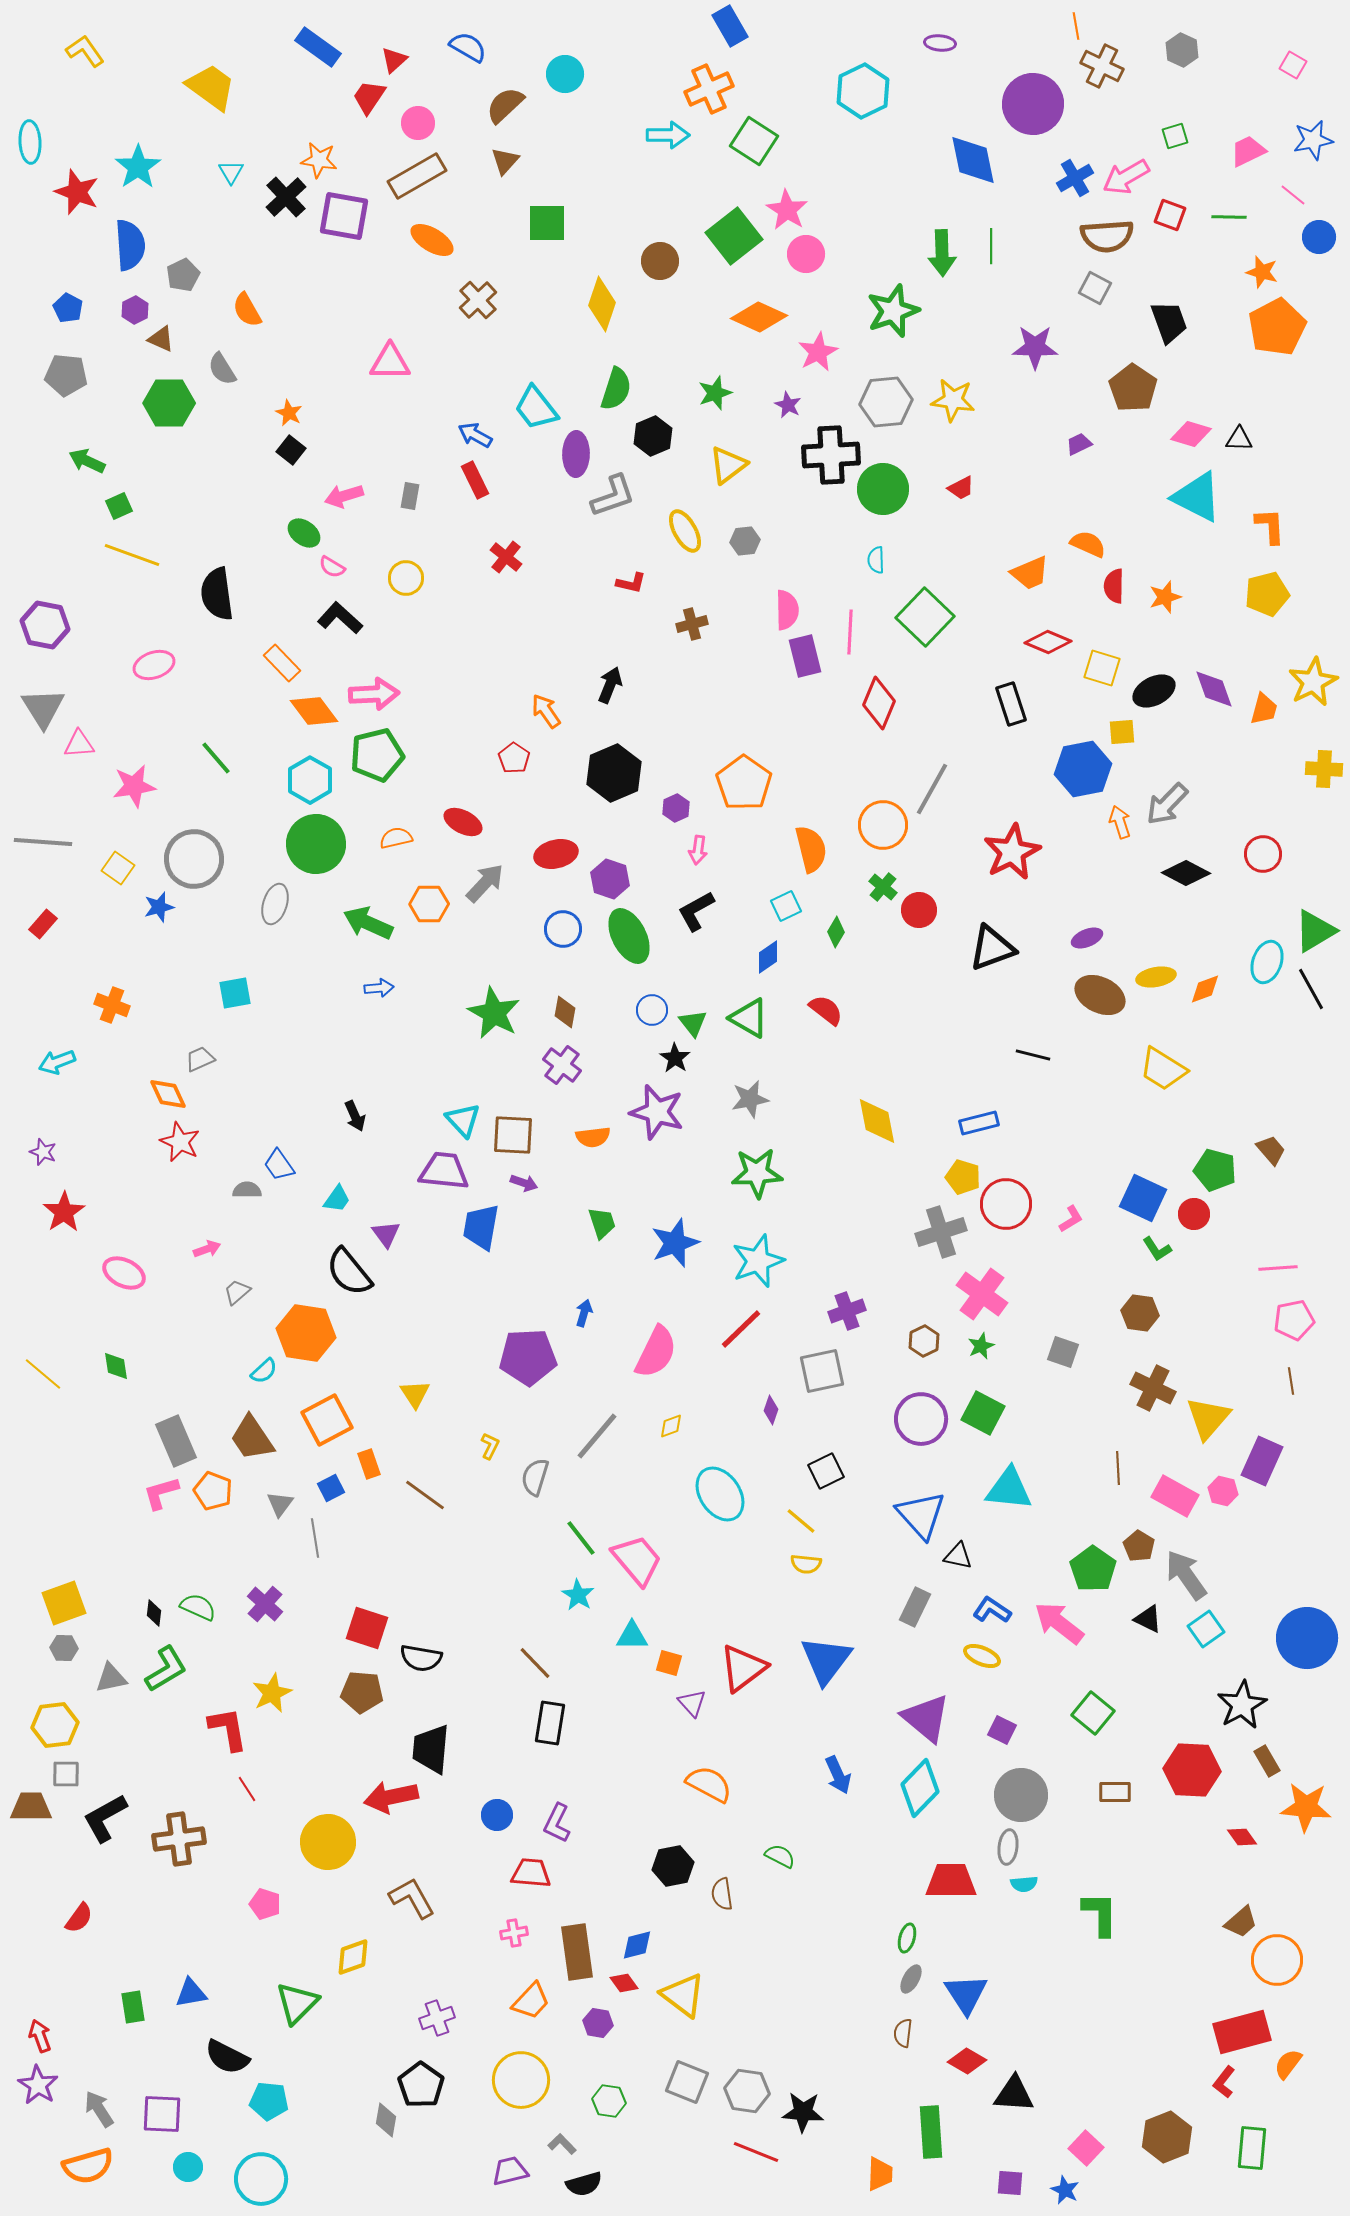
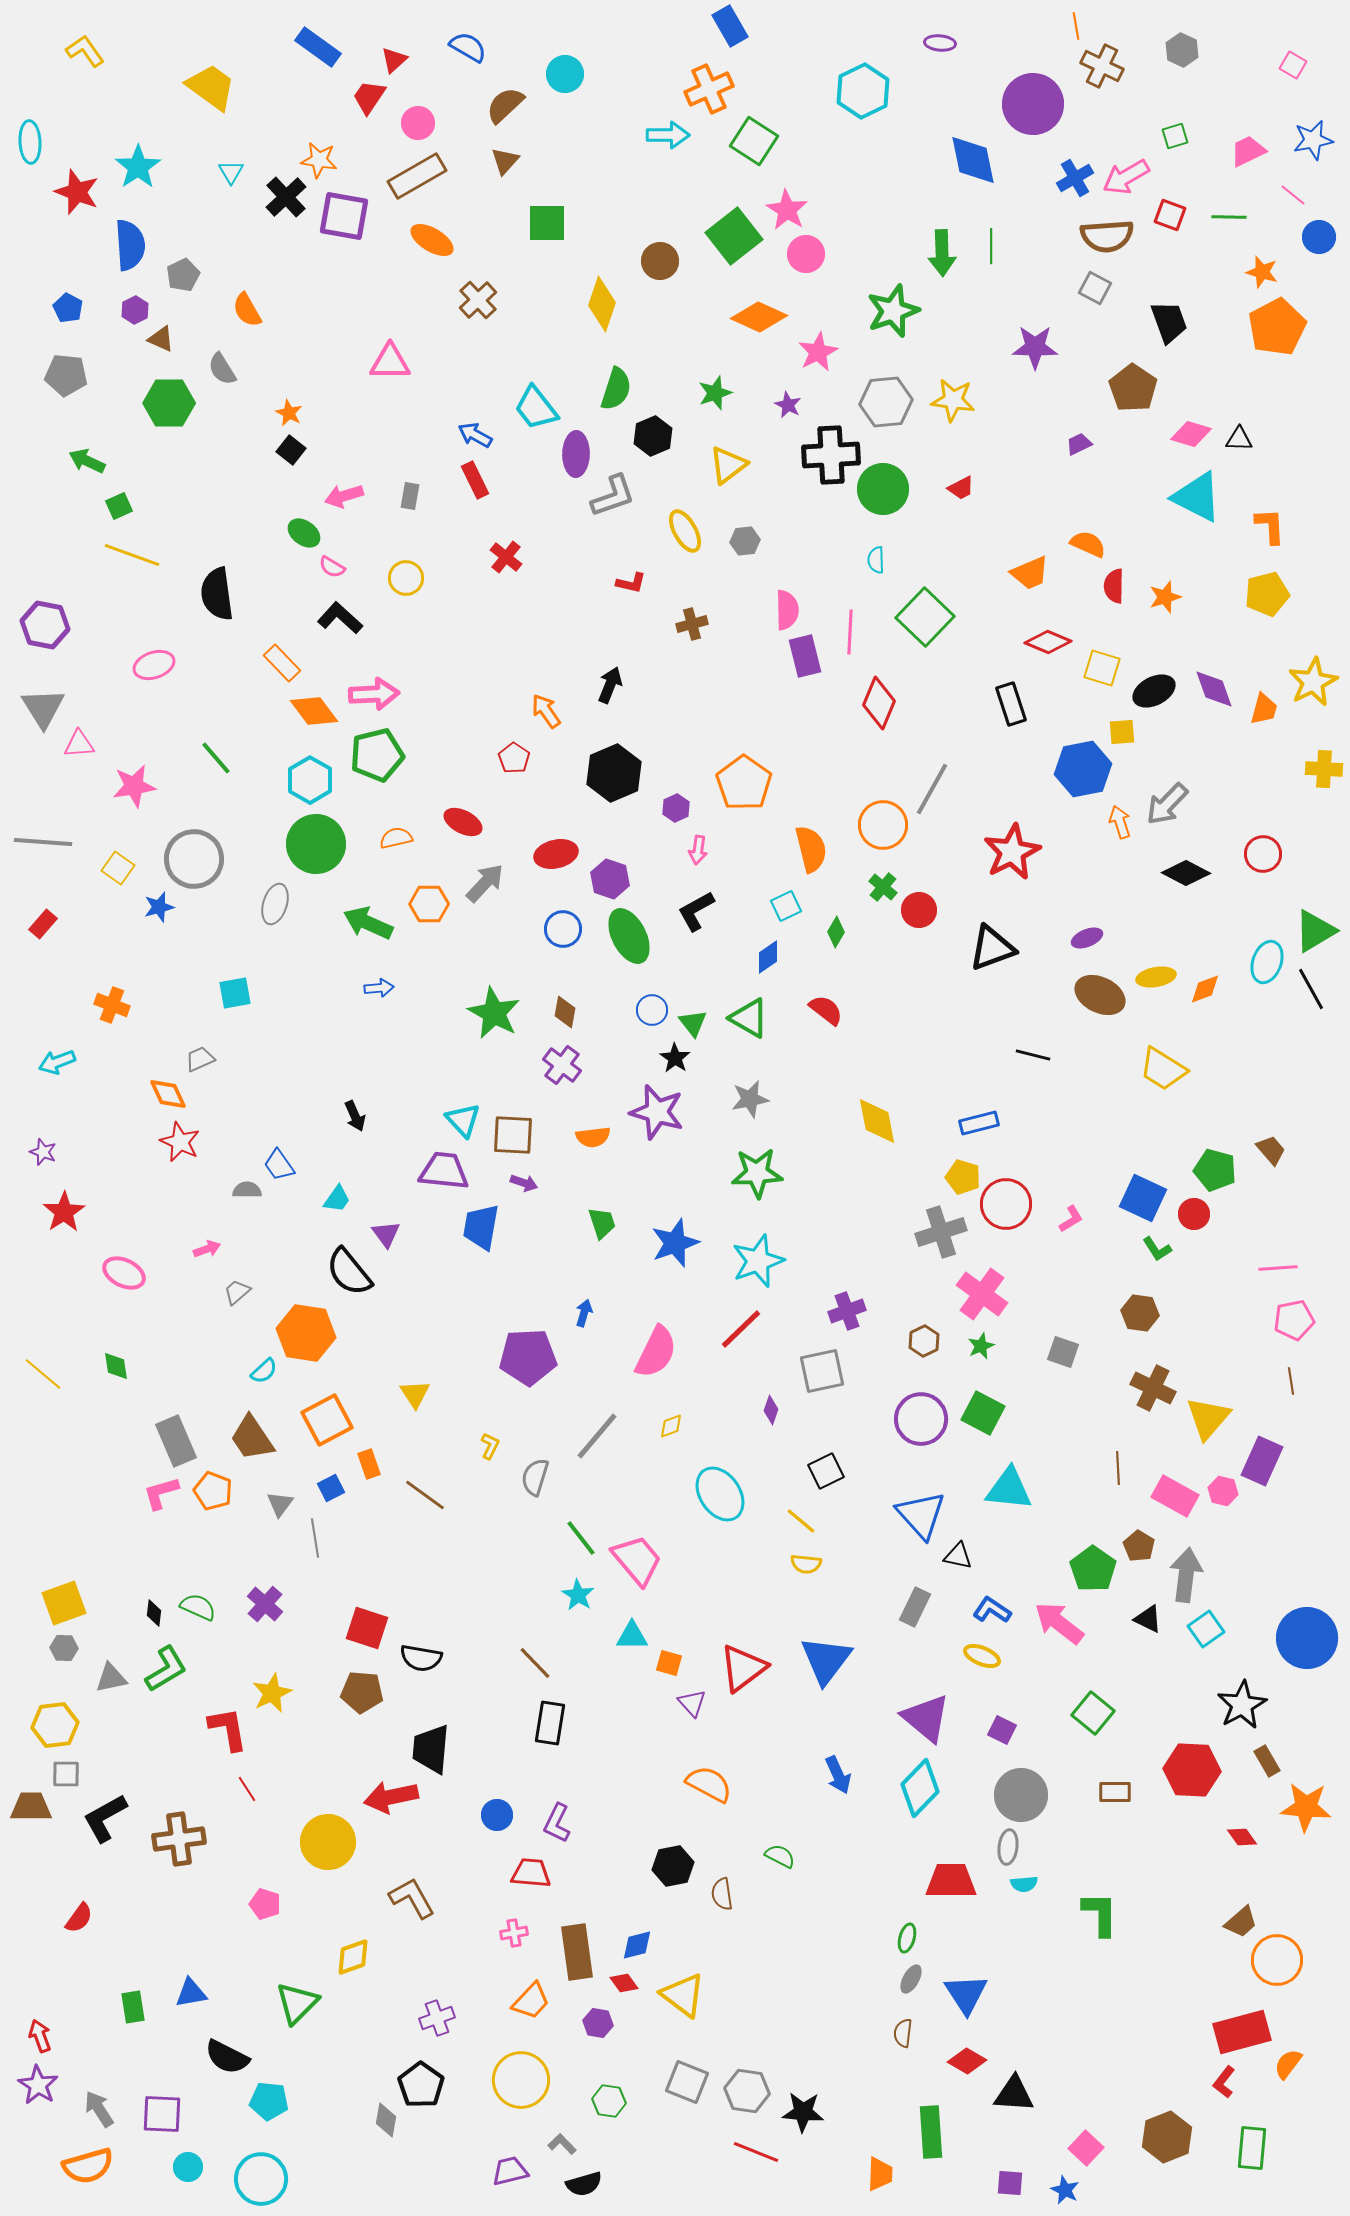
gray arrow at (1186, 1575): rotated 42 degrees clockwise
